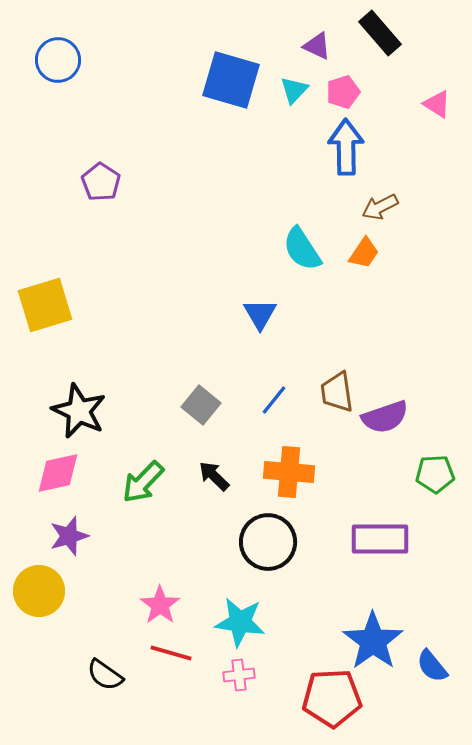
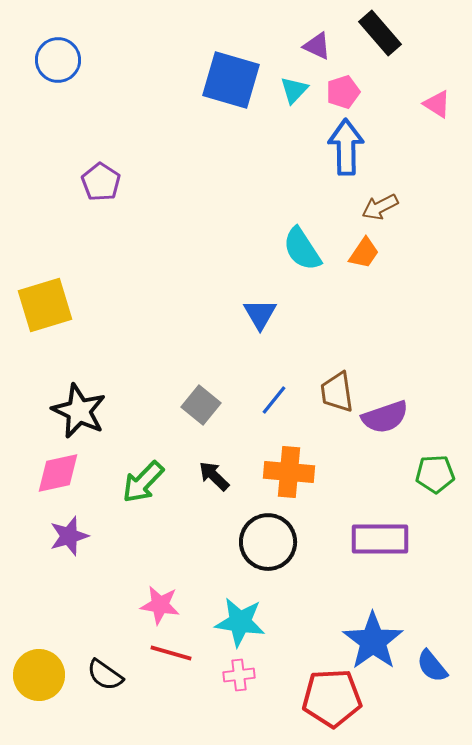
yellow circle: moved 84 px down
pink star: rotated 27 degrees counterclockwise
